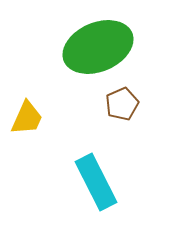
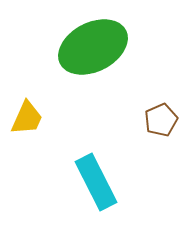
green ellipse: moved 5 px left; rotated 4 degrees counterclockwise
brown pentagon: moved 39 px right, 16 px down
